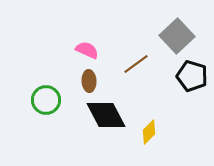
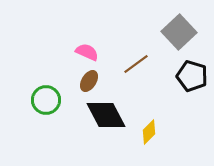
gray square: moved 2 px right, 4 px up
pink semicircle: moved 2 px down
brown ellipse: rotated 35 degrees clockwise
